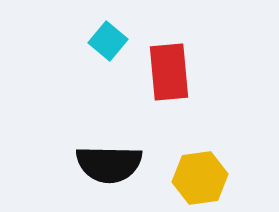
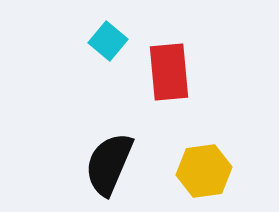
black semicircle: rotated 112 degrees clockwise
yellow hexagon: moved 4 px right, 7 px up
